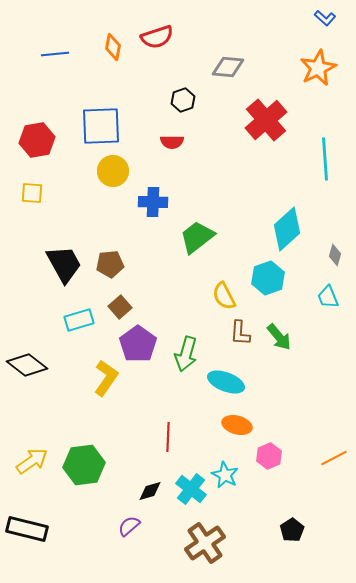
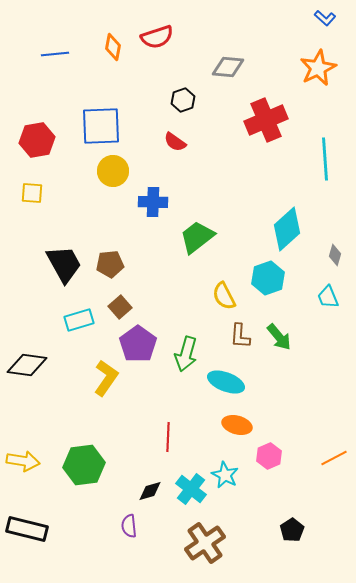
red cross at (266, 120): rotated 18 degrees clockwise
red semicircle at (172, 142): moved 3 px right; rotated 35 degrees clockwise
brown L-shape at (240, 333): moved 3 px down
black diamond at (27, 365): rotated 30 degrees counterclockwise
yellow arrow at (32, 461): moved 9 px left; rotated 44 degrees clockwise
purple semicircle at (129, 526): rotated 55 degrees counterclockwise
